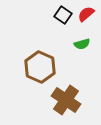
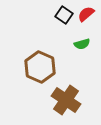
black square: moved 1 px right
